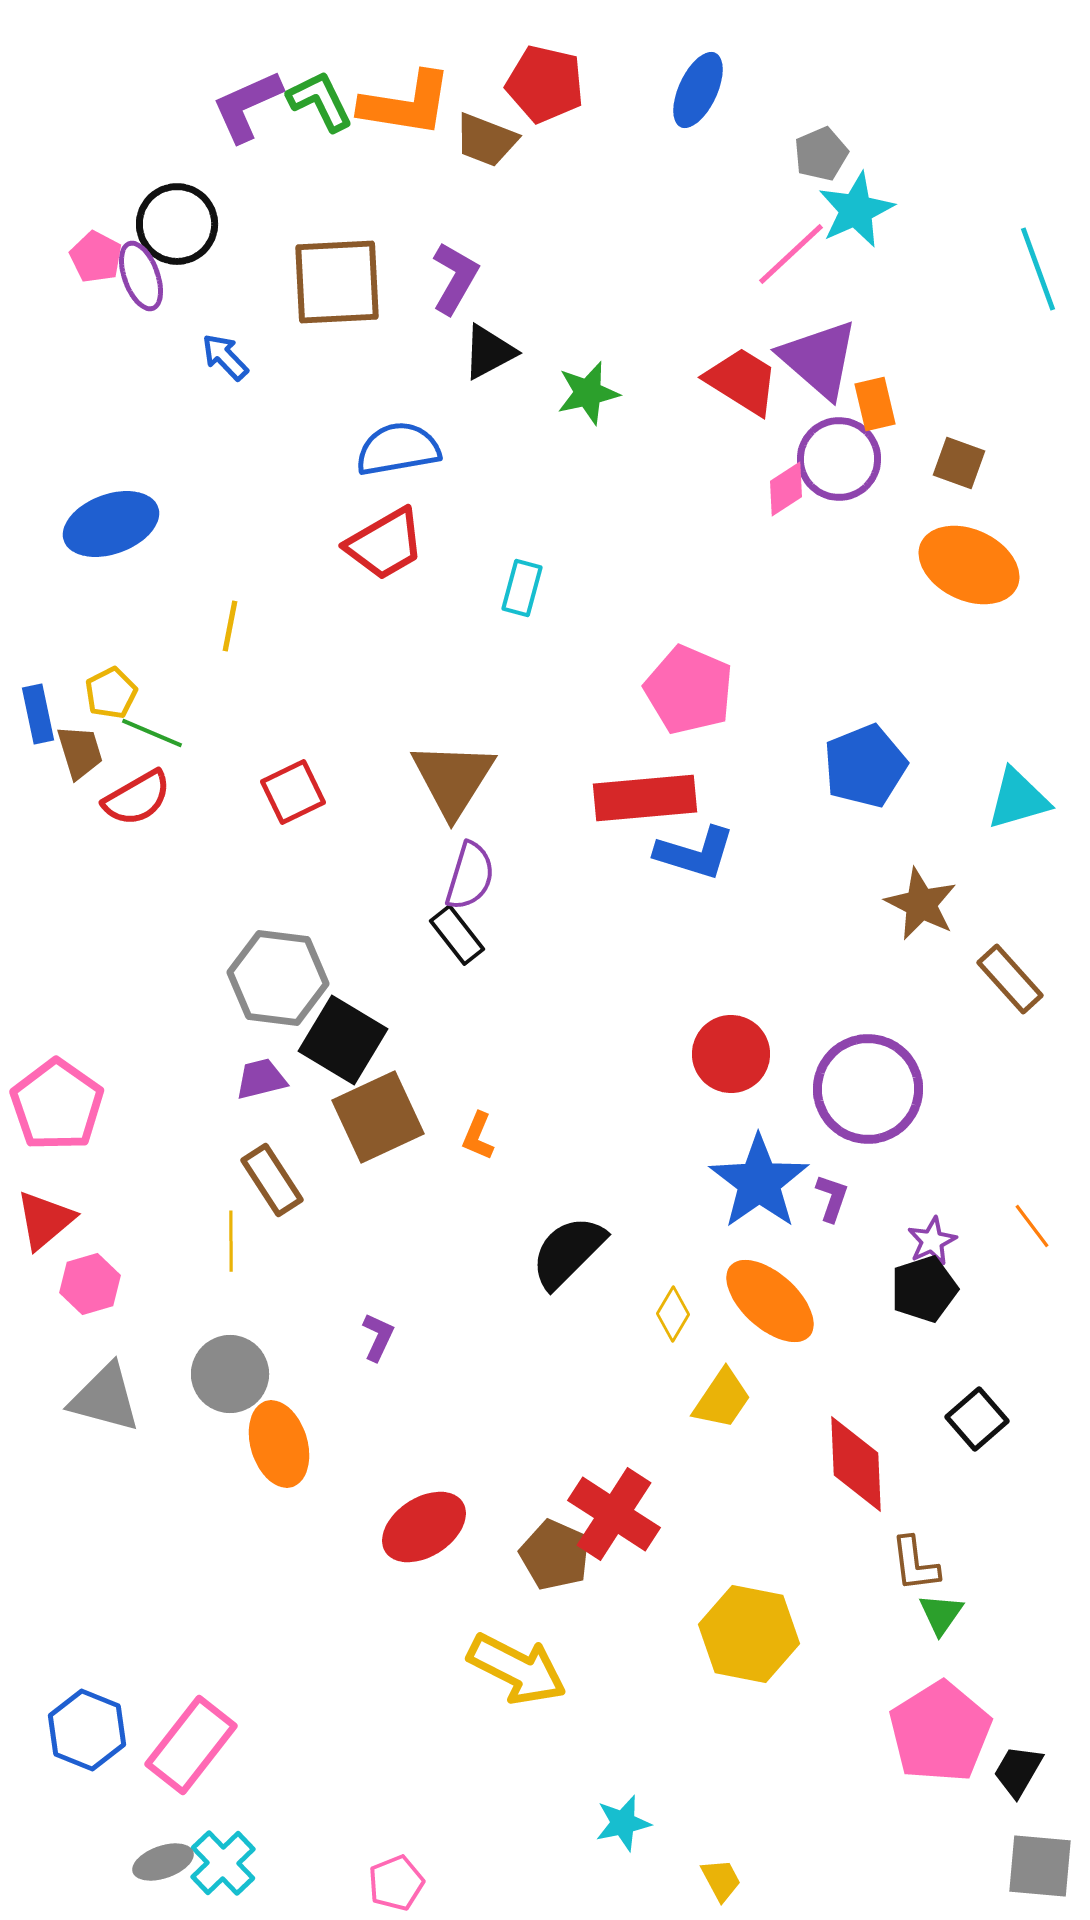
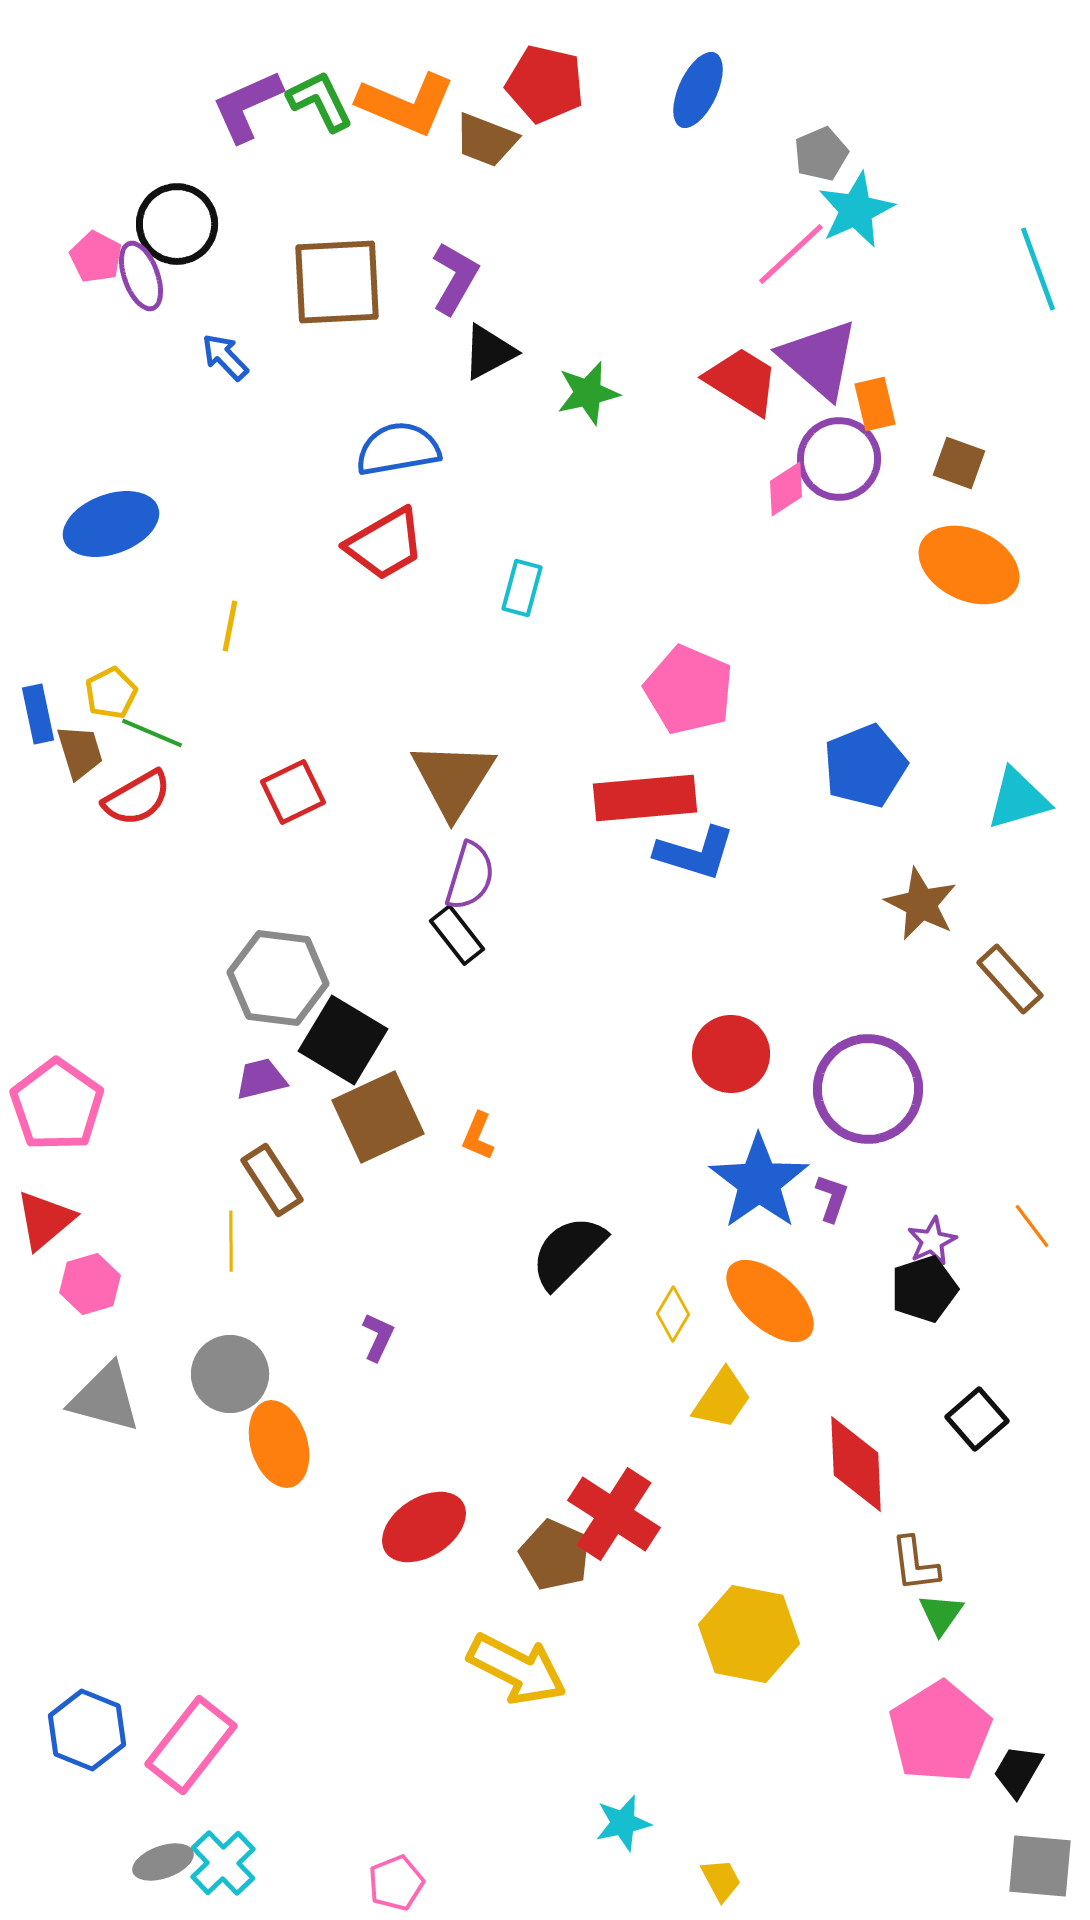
orange L-shape at (406, 104): rotated 14 degrees clockwise
